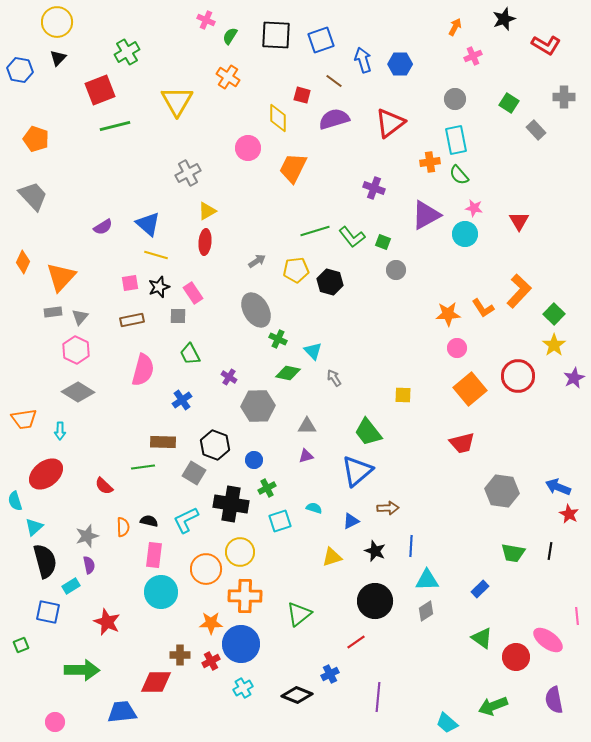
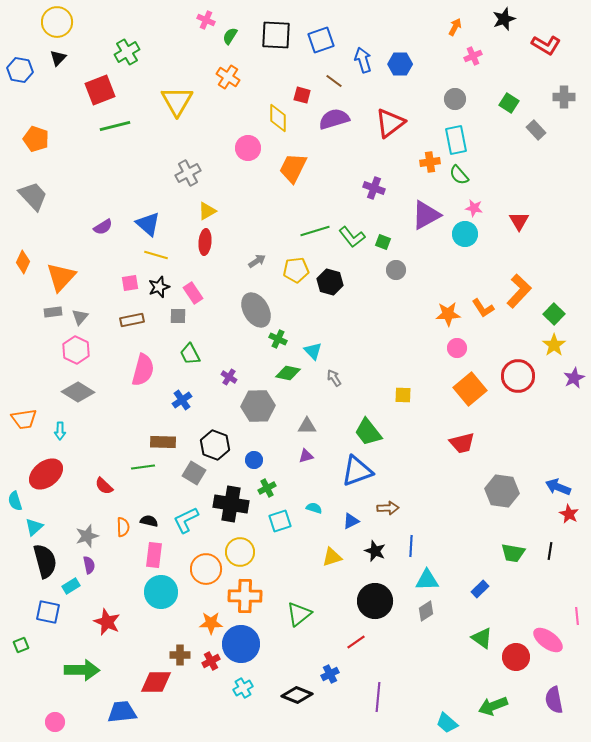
blue triangle at (357, 471): rotated 20 degrees clockwise
